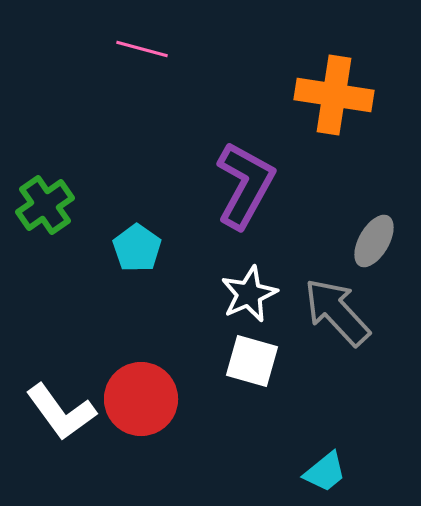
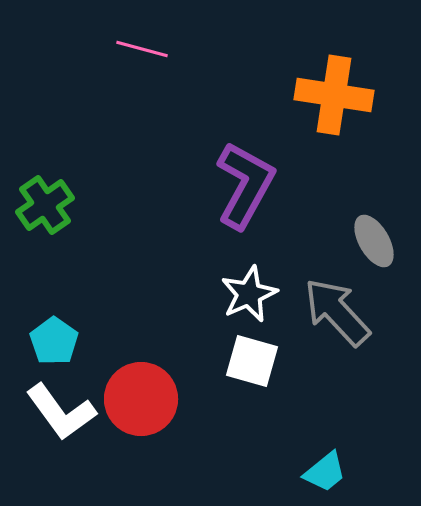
gray ellipse: rotated 60 degrees counterclockwise
cyan pentagon: moved 83 px left, 93 px down
